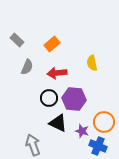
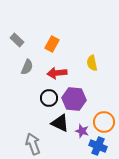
orange rectangle: rotated 21 degrees counterclockwise
black triangle: moved 2 px right
gray arrow: moved 1 px up
